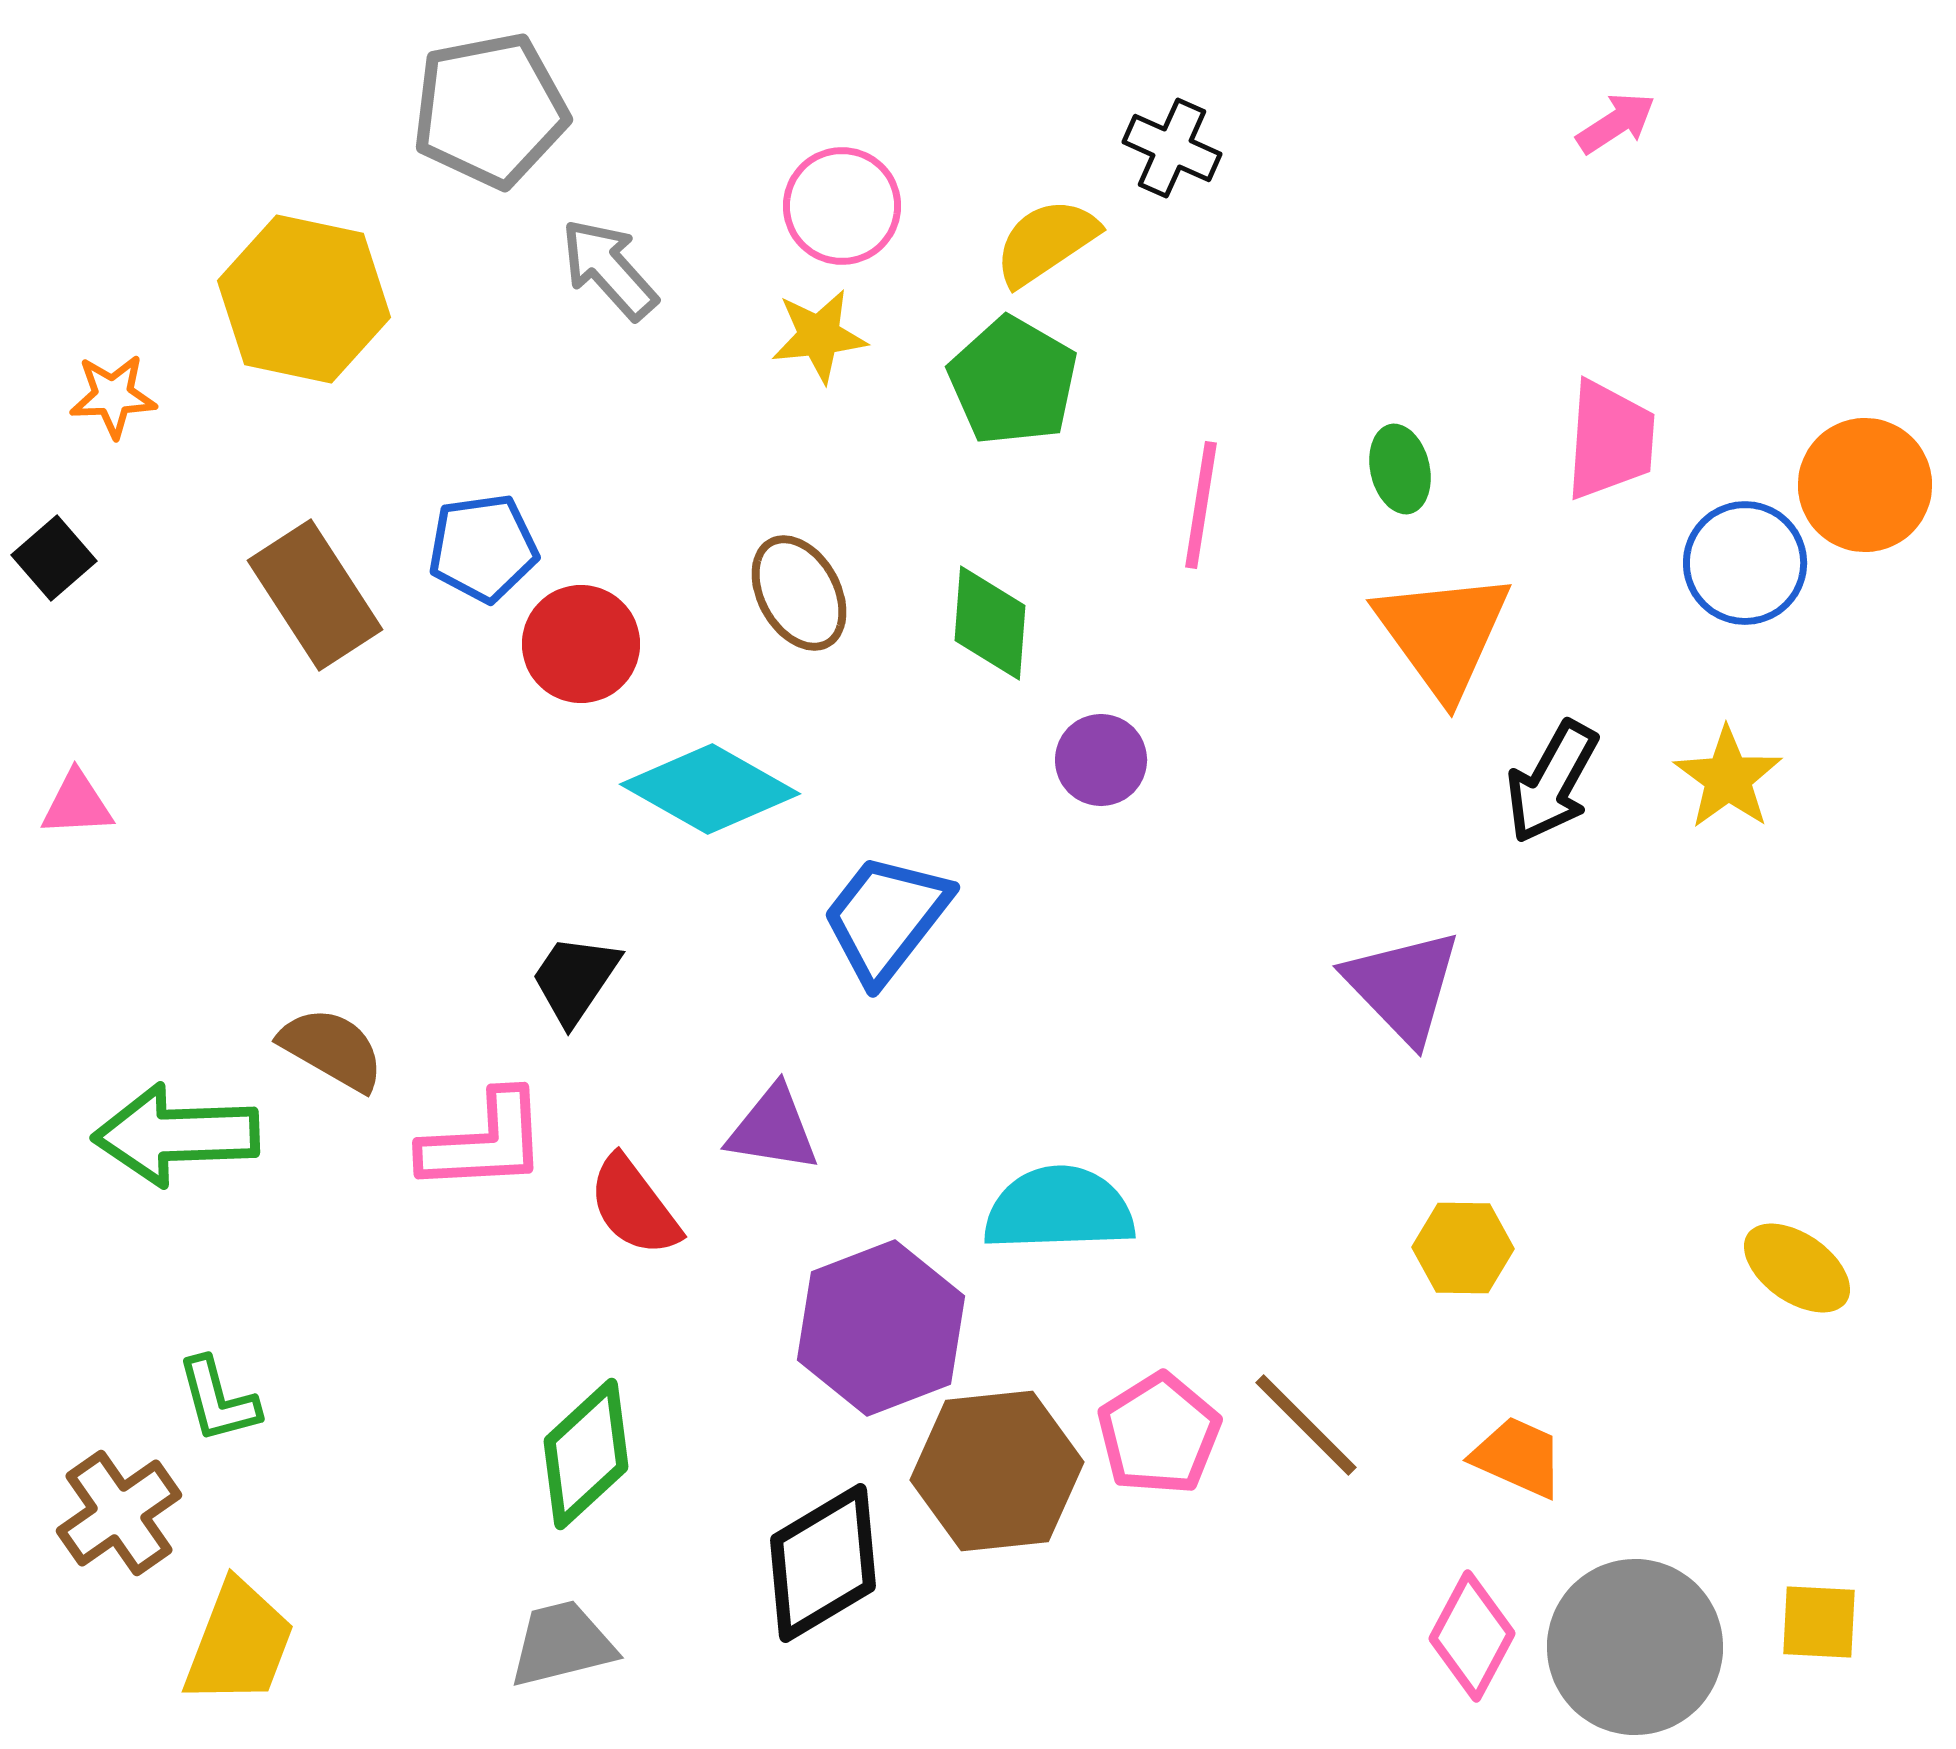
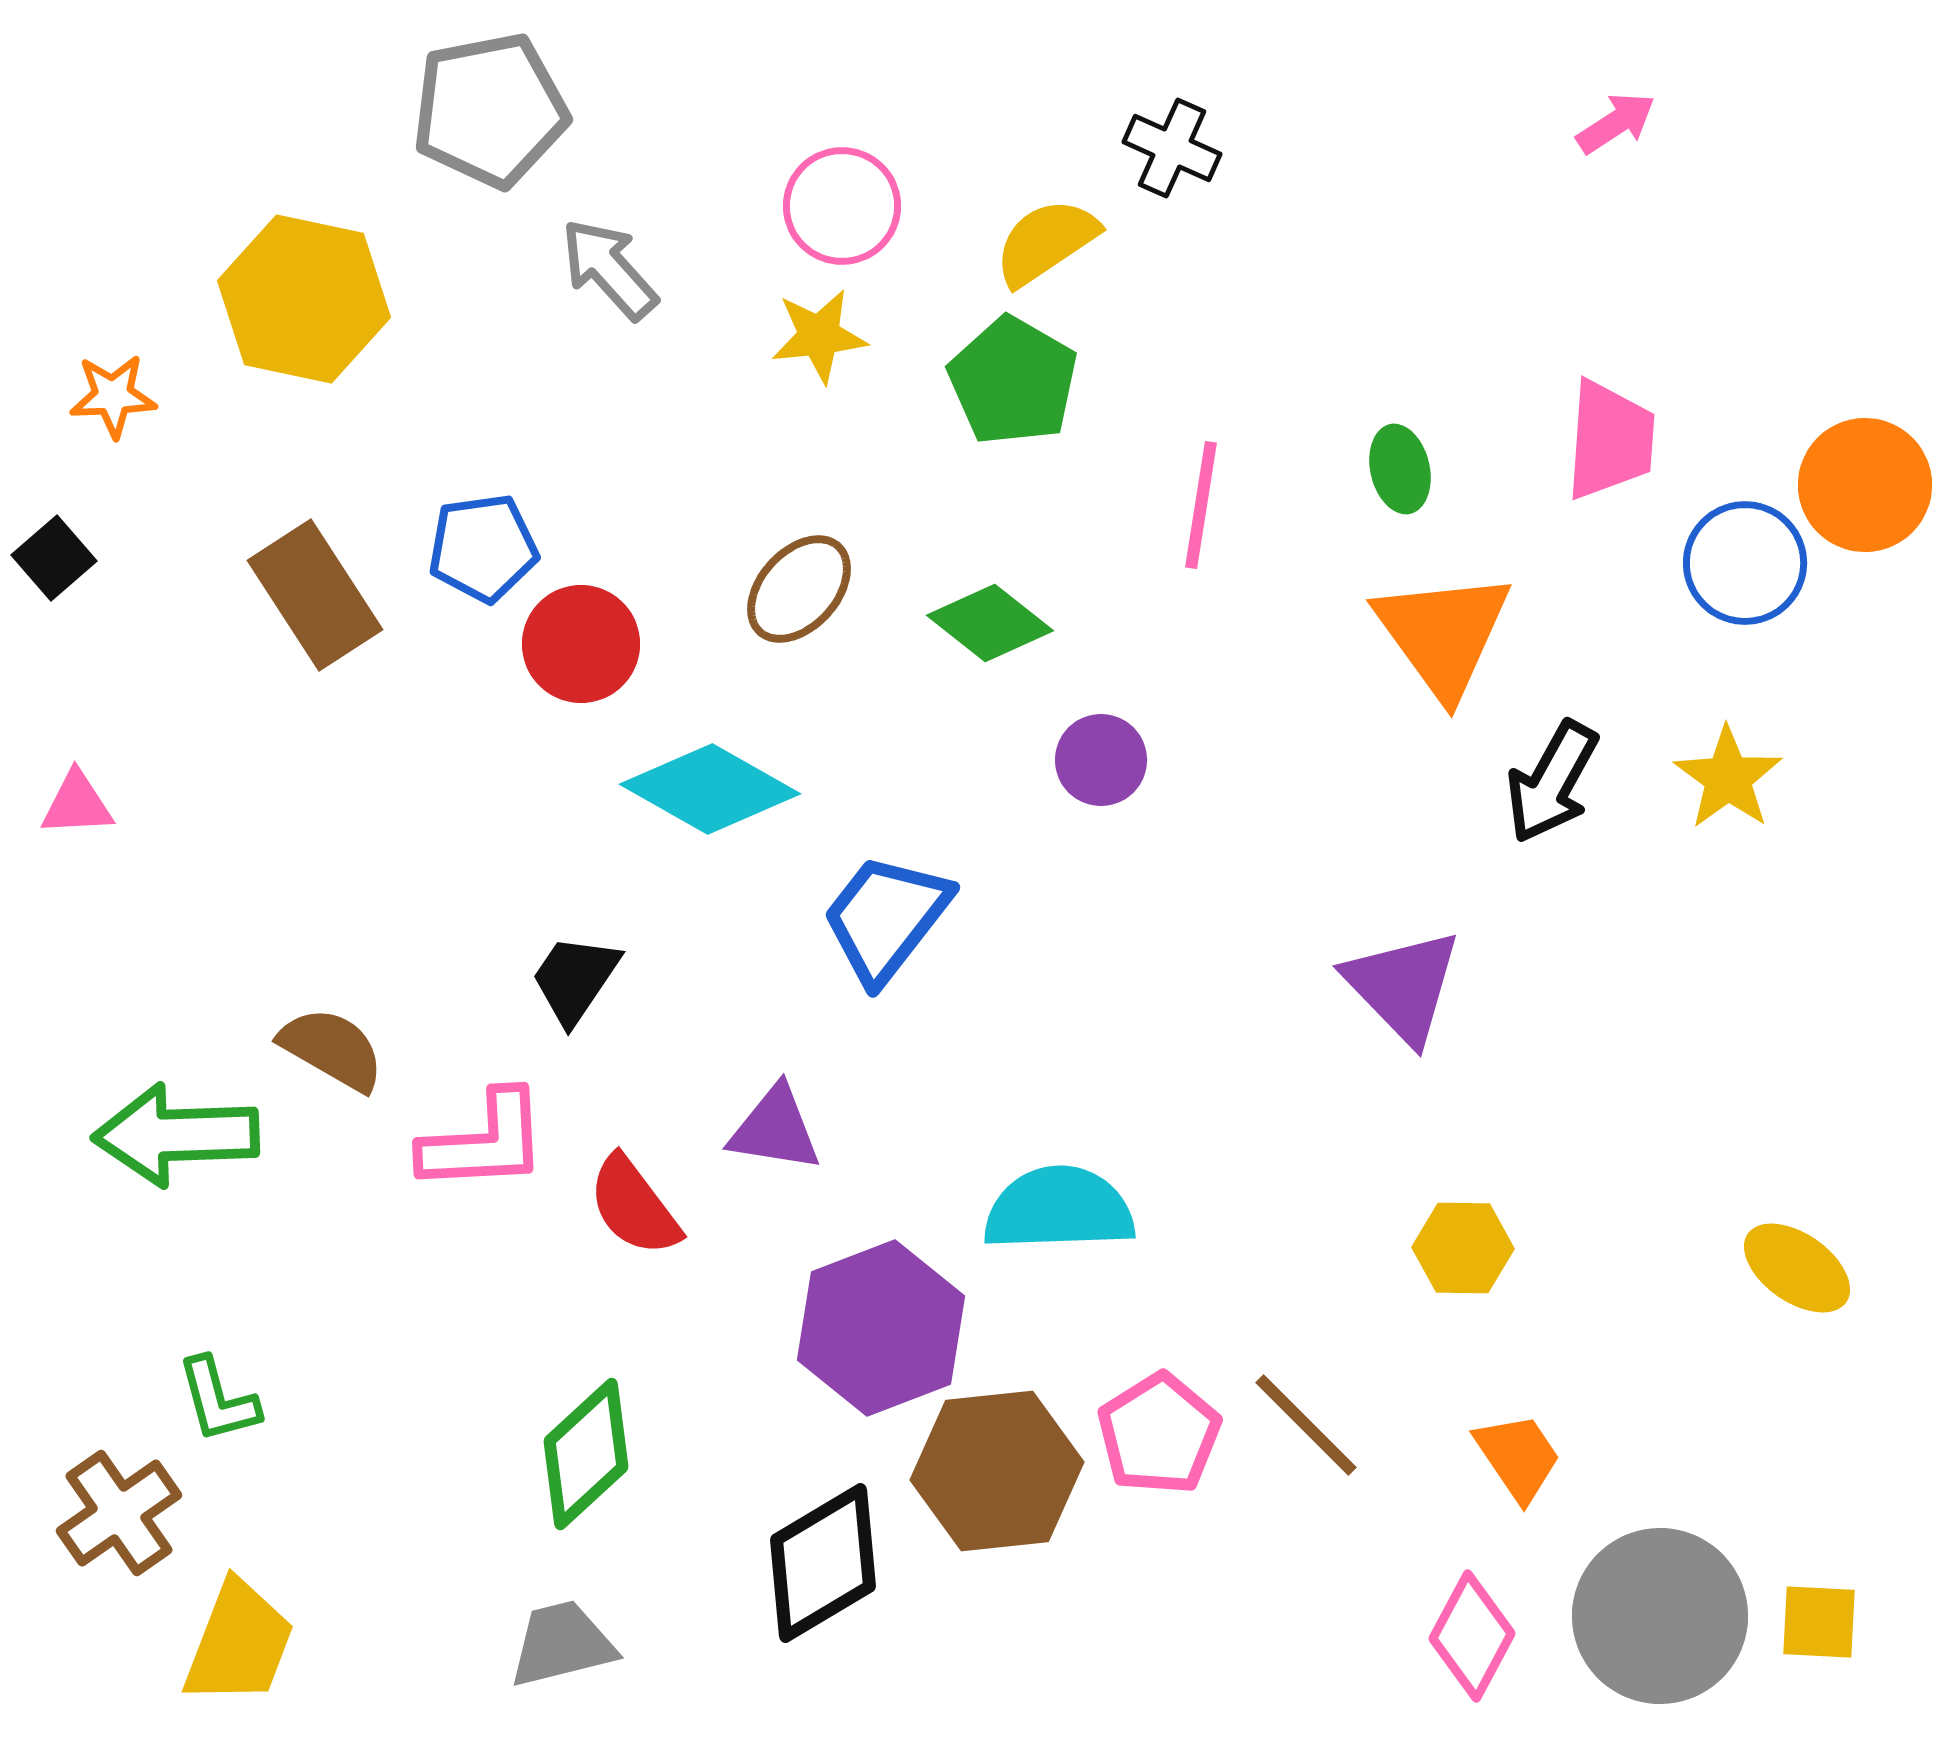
brown ellipse at (799, 593): moved 4 px up; rotated 71 degrees clockwise
green diamond at (990, 623): rotated 56 degrees counterclockwise
purple triangle at (773, 1129): moved 2 px right
orange trapezoid at (1518, 1457): rotated 32 degrees clockwise
gray circle at (1635, 1647): moved 25 px right, 31 px up
